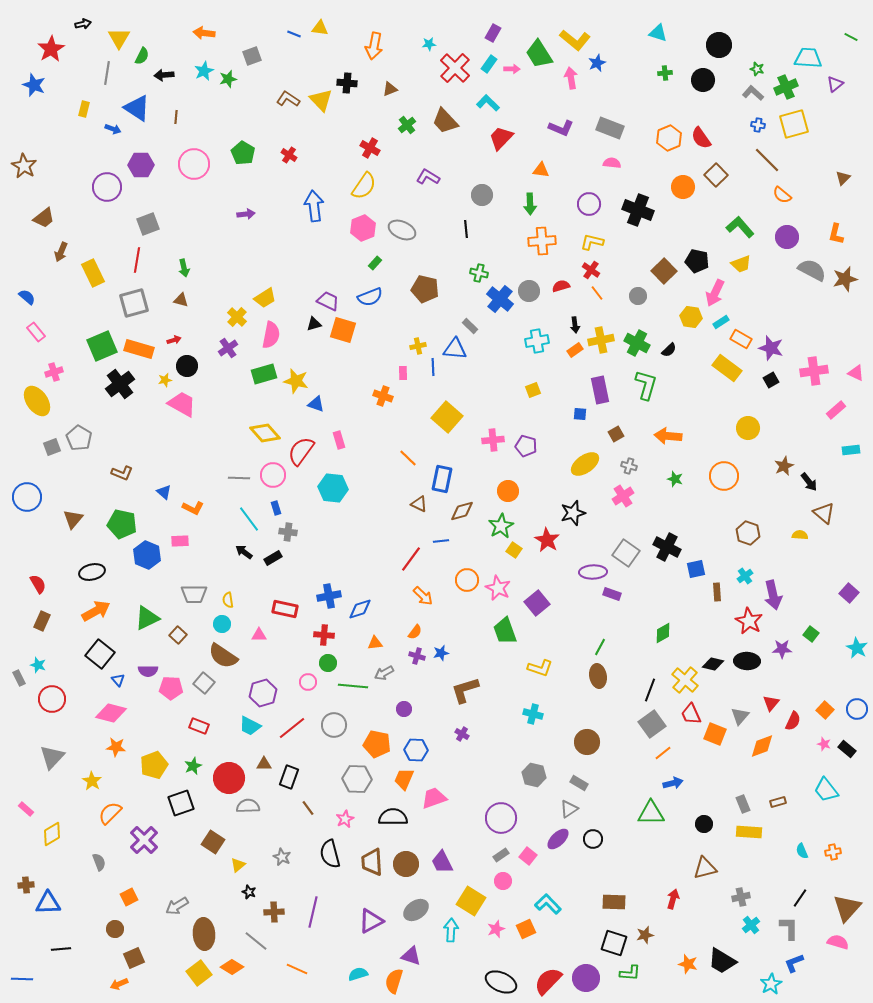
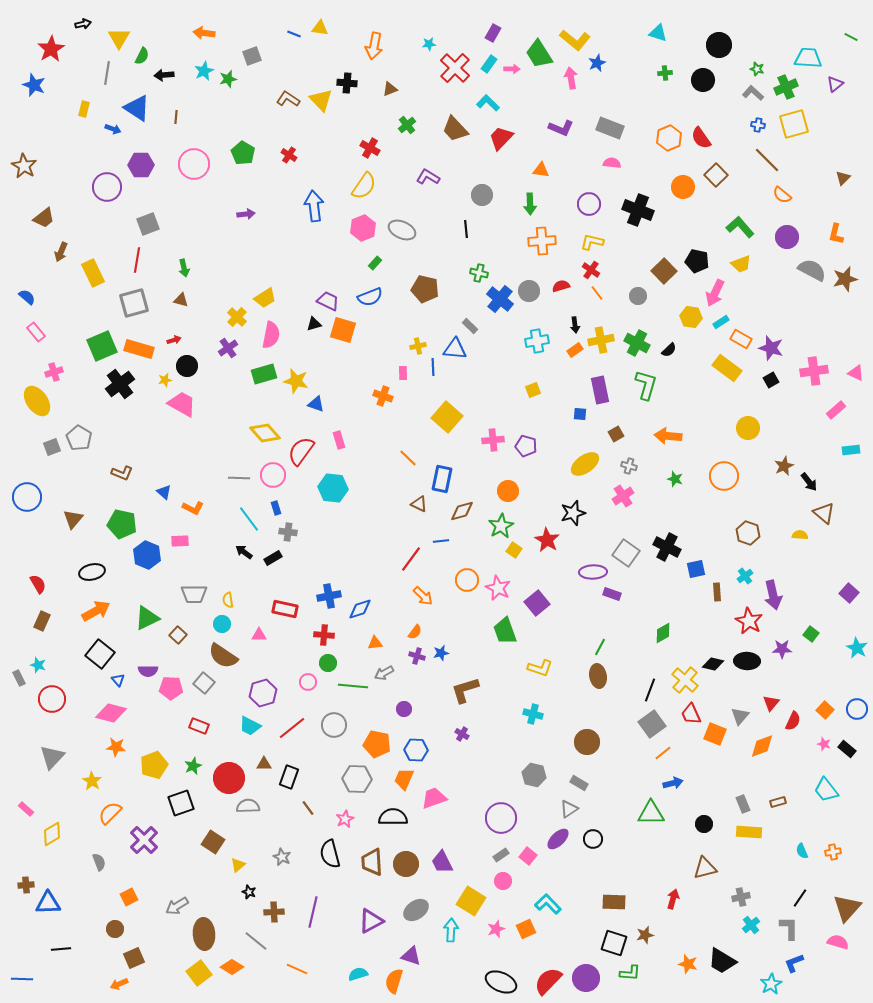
brown trapezoid at (445, 121): moved 10 px right, 8 px down
